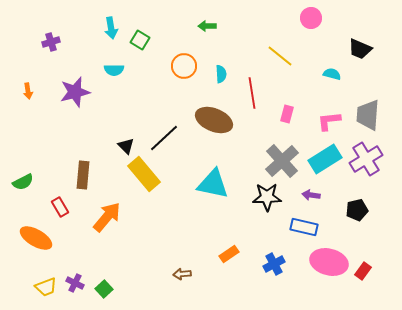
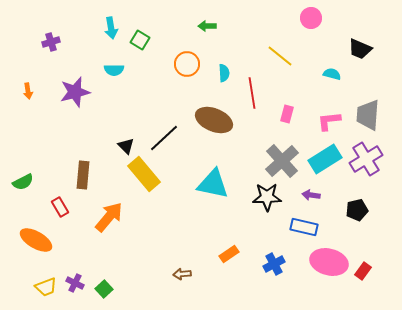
orange circle at (184, 66): moved 3 px right, 2 px up
cyan semicircle at (221, 74): moved 3 px right, 1 px up
orange arrow at (107, 217): moved 2 px right
orange ellipse at (36, 238): moved 2 px down
